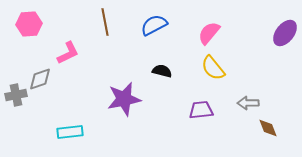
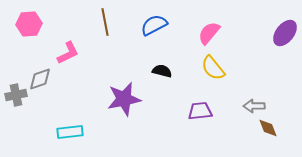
gray arrow: moved 6 px right, 3 px down
purple trapezoid: moved 1 px left, 1 px down
